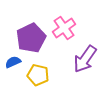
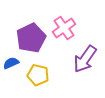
blue semicircle: moved 2 px left, 1 px down
